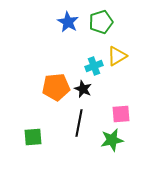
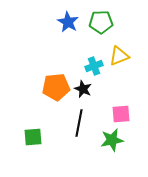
green pentagon: rotated 15 degrees clockwise
yellow triangle: moved 2 px right; rotated 10 degrees clockwise
